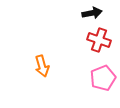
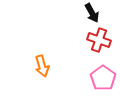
black arrow: rotated 72 degrees clockwise
pink pentagon: rotated 15 degrees counterclockwise
